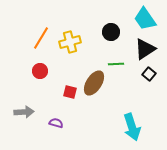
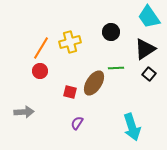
cyan trapezoid: moved 4 px right, 2 px up
orange line: moved 10 px down
green line: moved 4 px down
purple semicircle: moved 21 px right; rotated 72 degrees counterclockwise
